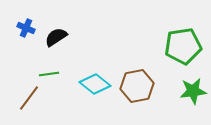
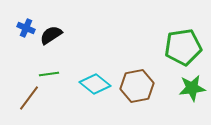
black semicircle: moved 5 px left, 2 px up
green pentagon: moved 1 px down
green star: moved 1 px left, 3 px up
